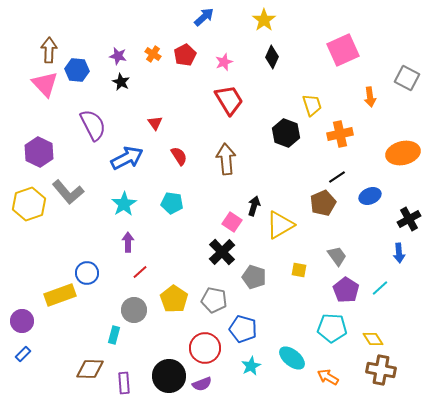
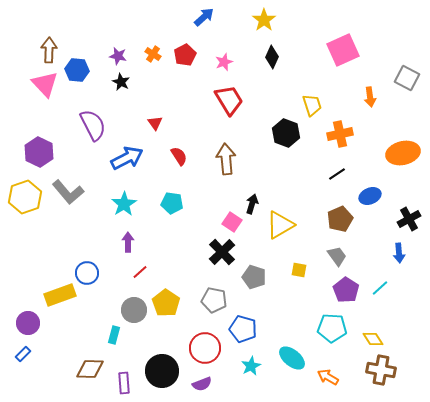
black line at (337, 177): moved 3 px up
brown pentagon at (323, 203): moved 17 px right, 16 px down
yellow hexagon at (29, 204): moved 4 px left, 7 px up
black arrow at (254, 206): moved 2 px left, 2 px up
yellow pentagon at (174, 299): moved 8 px left, 4 px down
purple circle at (22, 321): moved 6 px right, 2 px down
black circle at (169, 376): moved 7 px left, 5 px up
